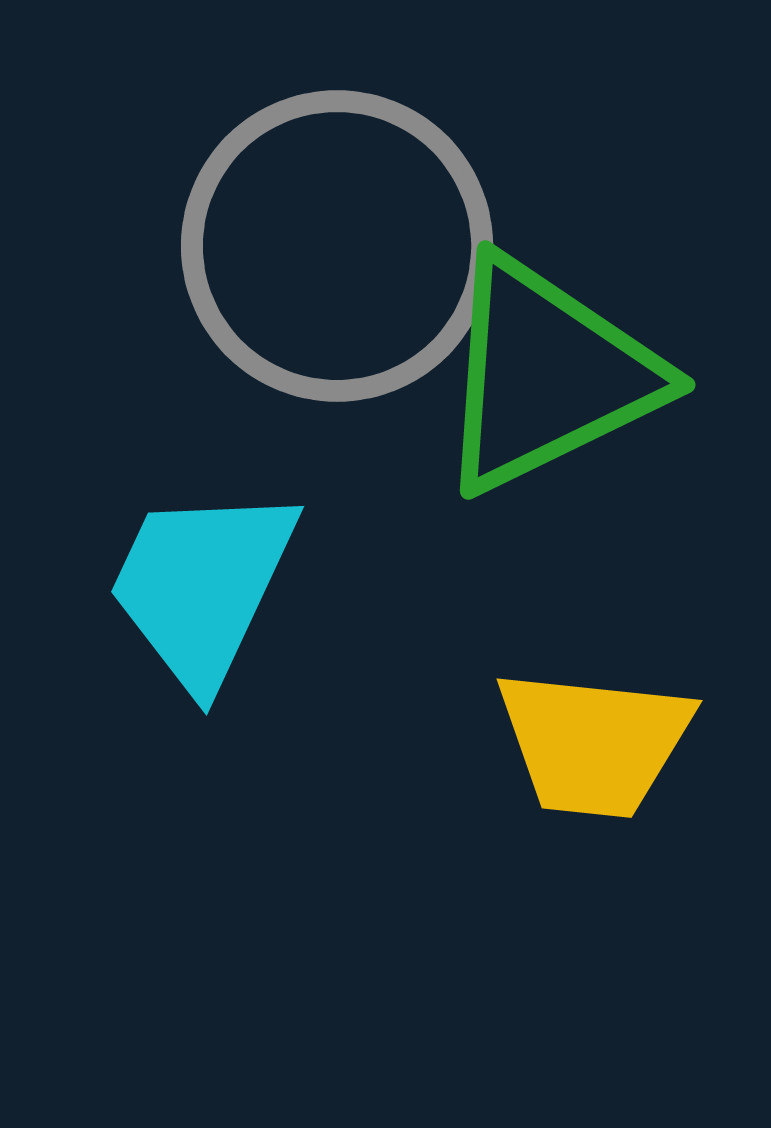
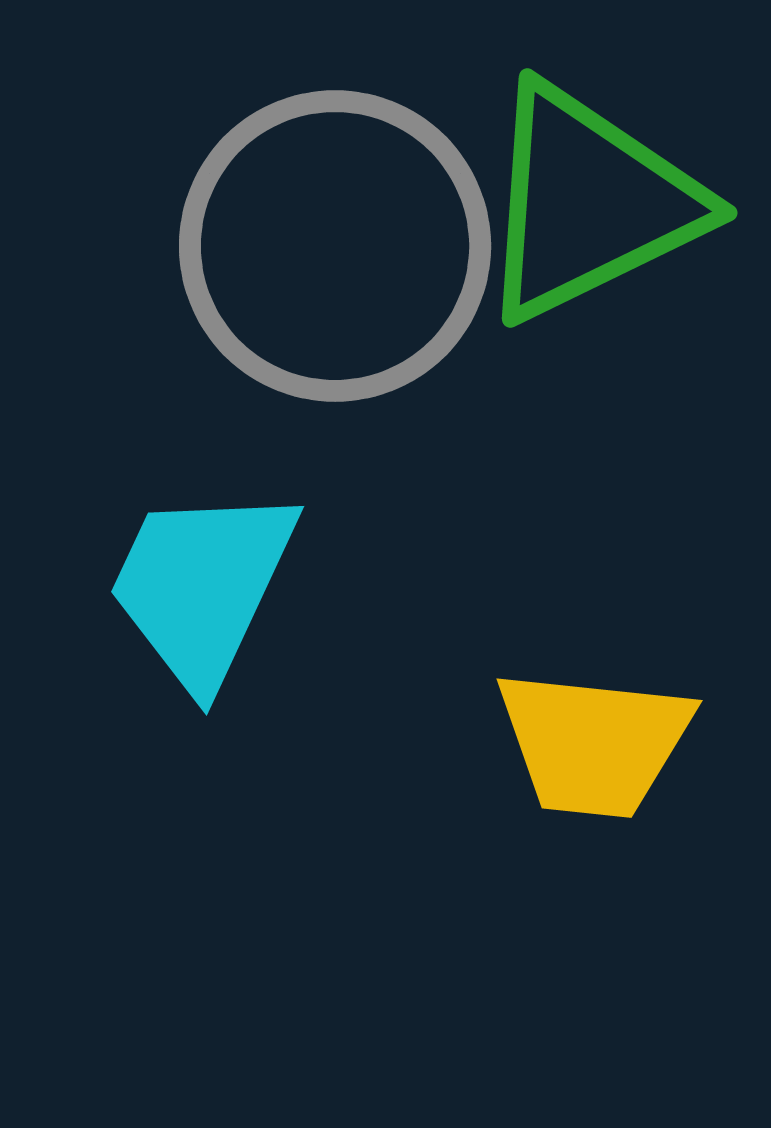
gray circle: moved 2 px left
green triangle: moved 42 px right, 172 px up
